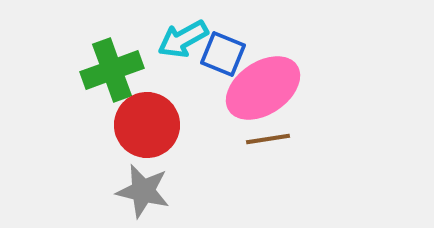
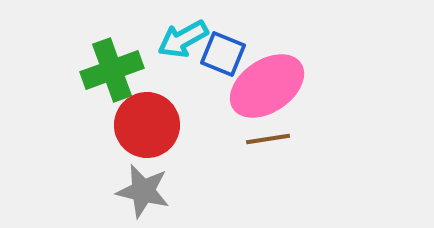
pink ellipse: moved 4 px right, 2 px up
